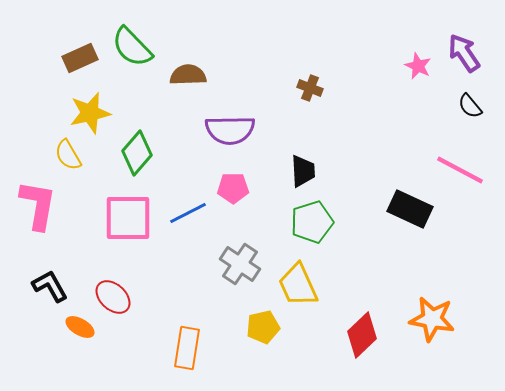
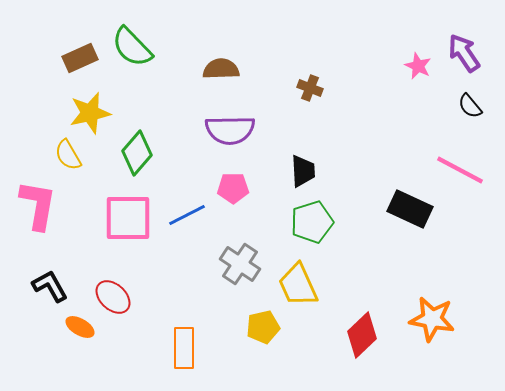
brown semicircle: moved 33 px right, 6 px up
blue line: moved 1 px left, 2 px down
orange rectangle: moved 3 px left; rotated 9 degrees counterclockwise
